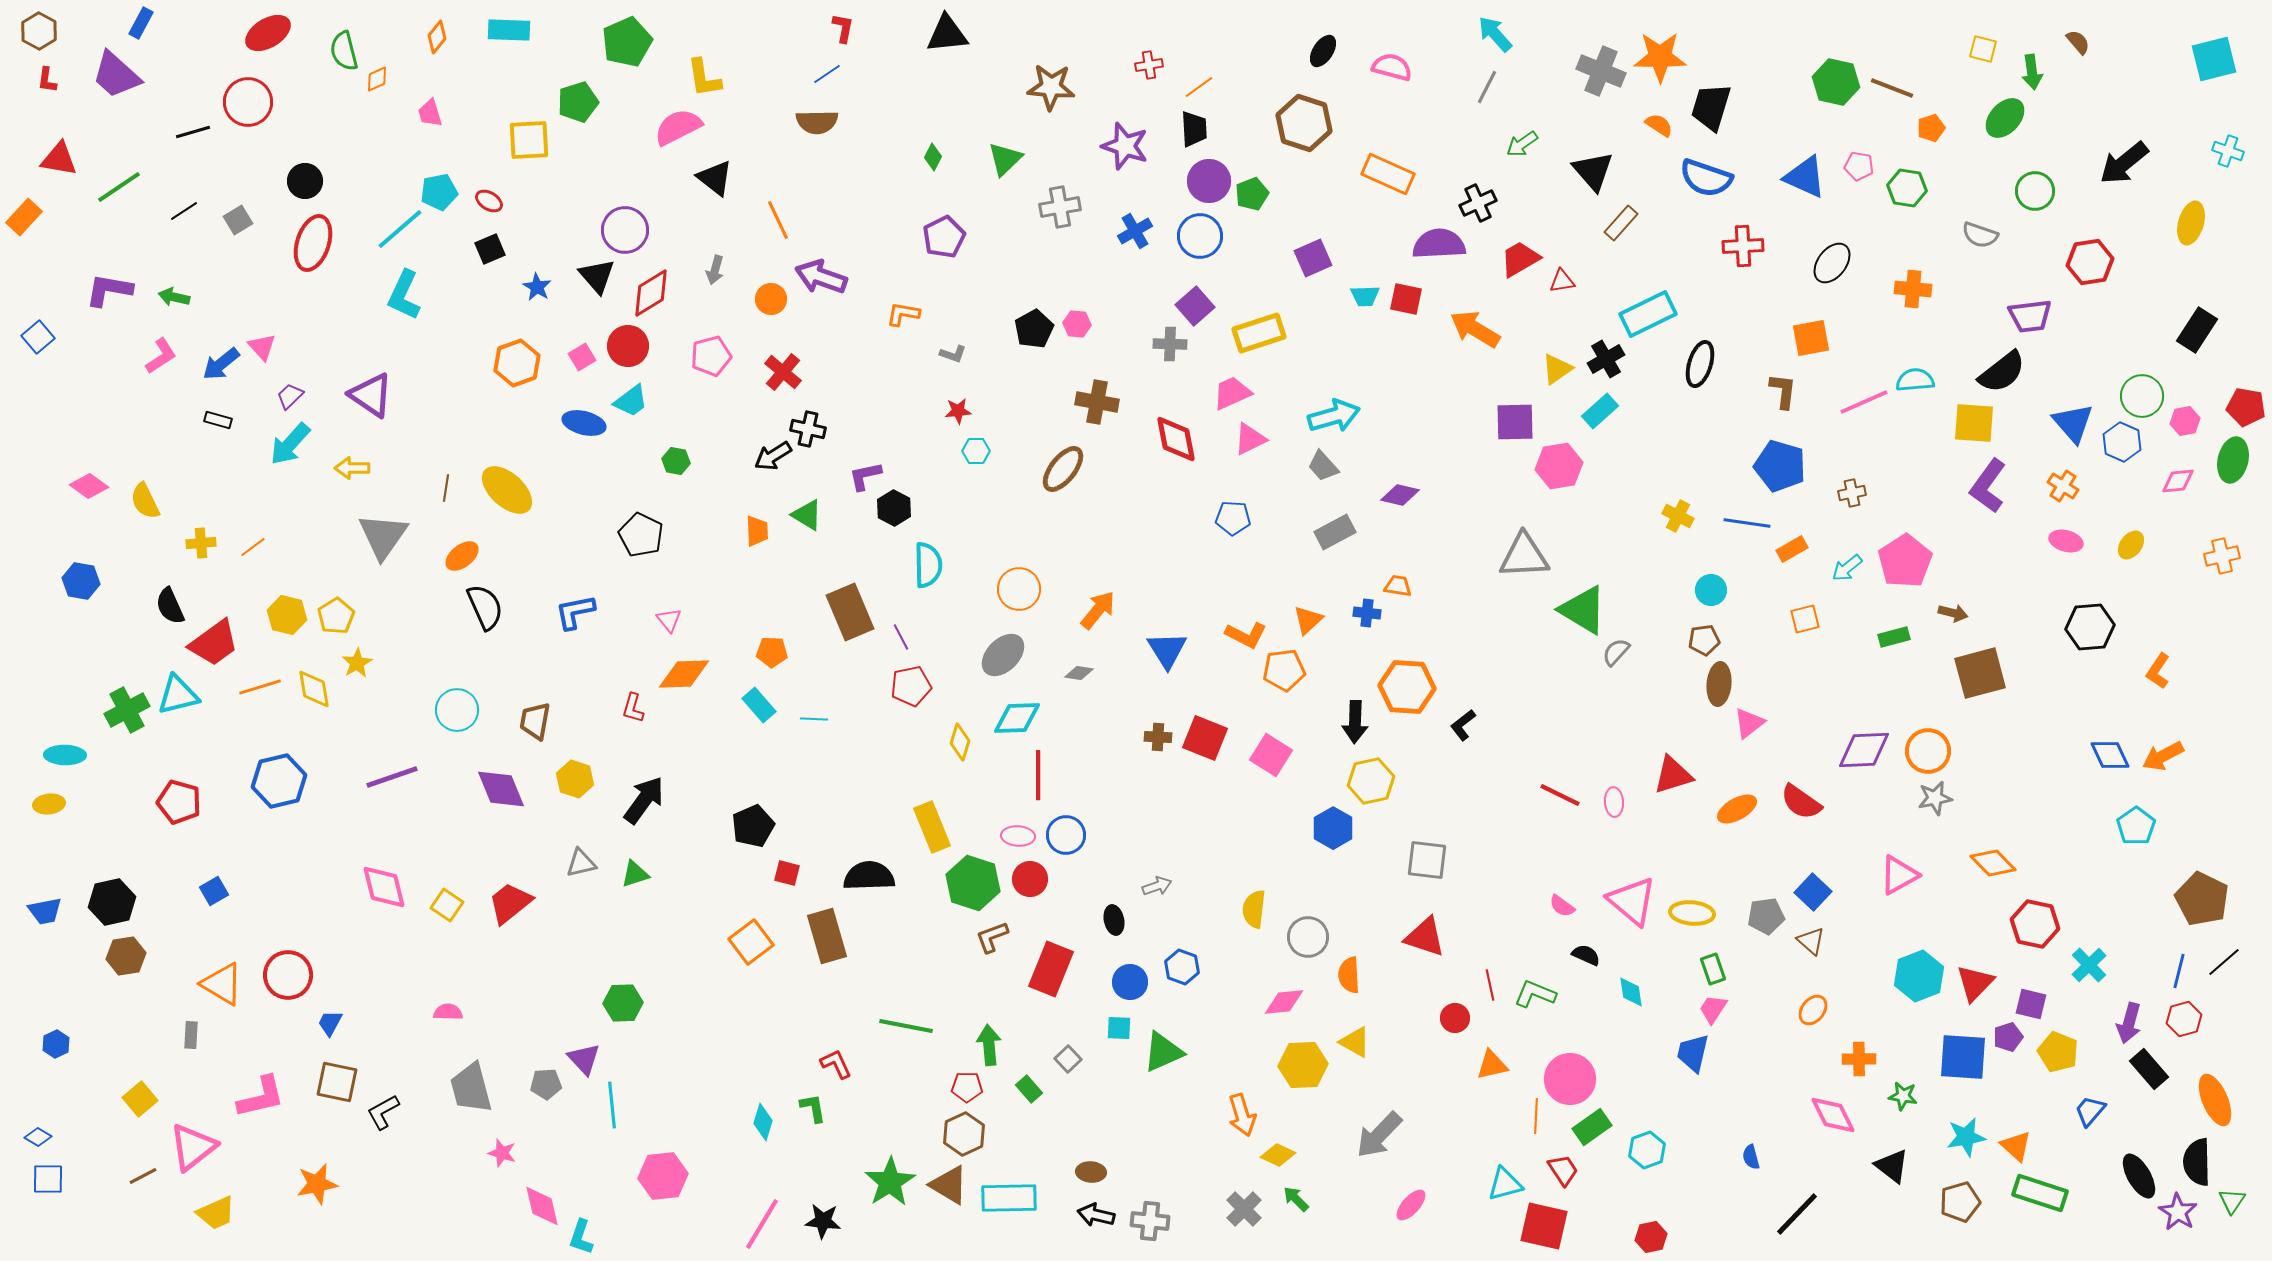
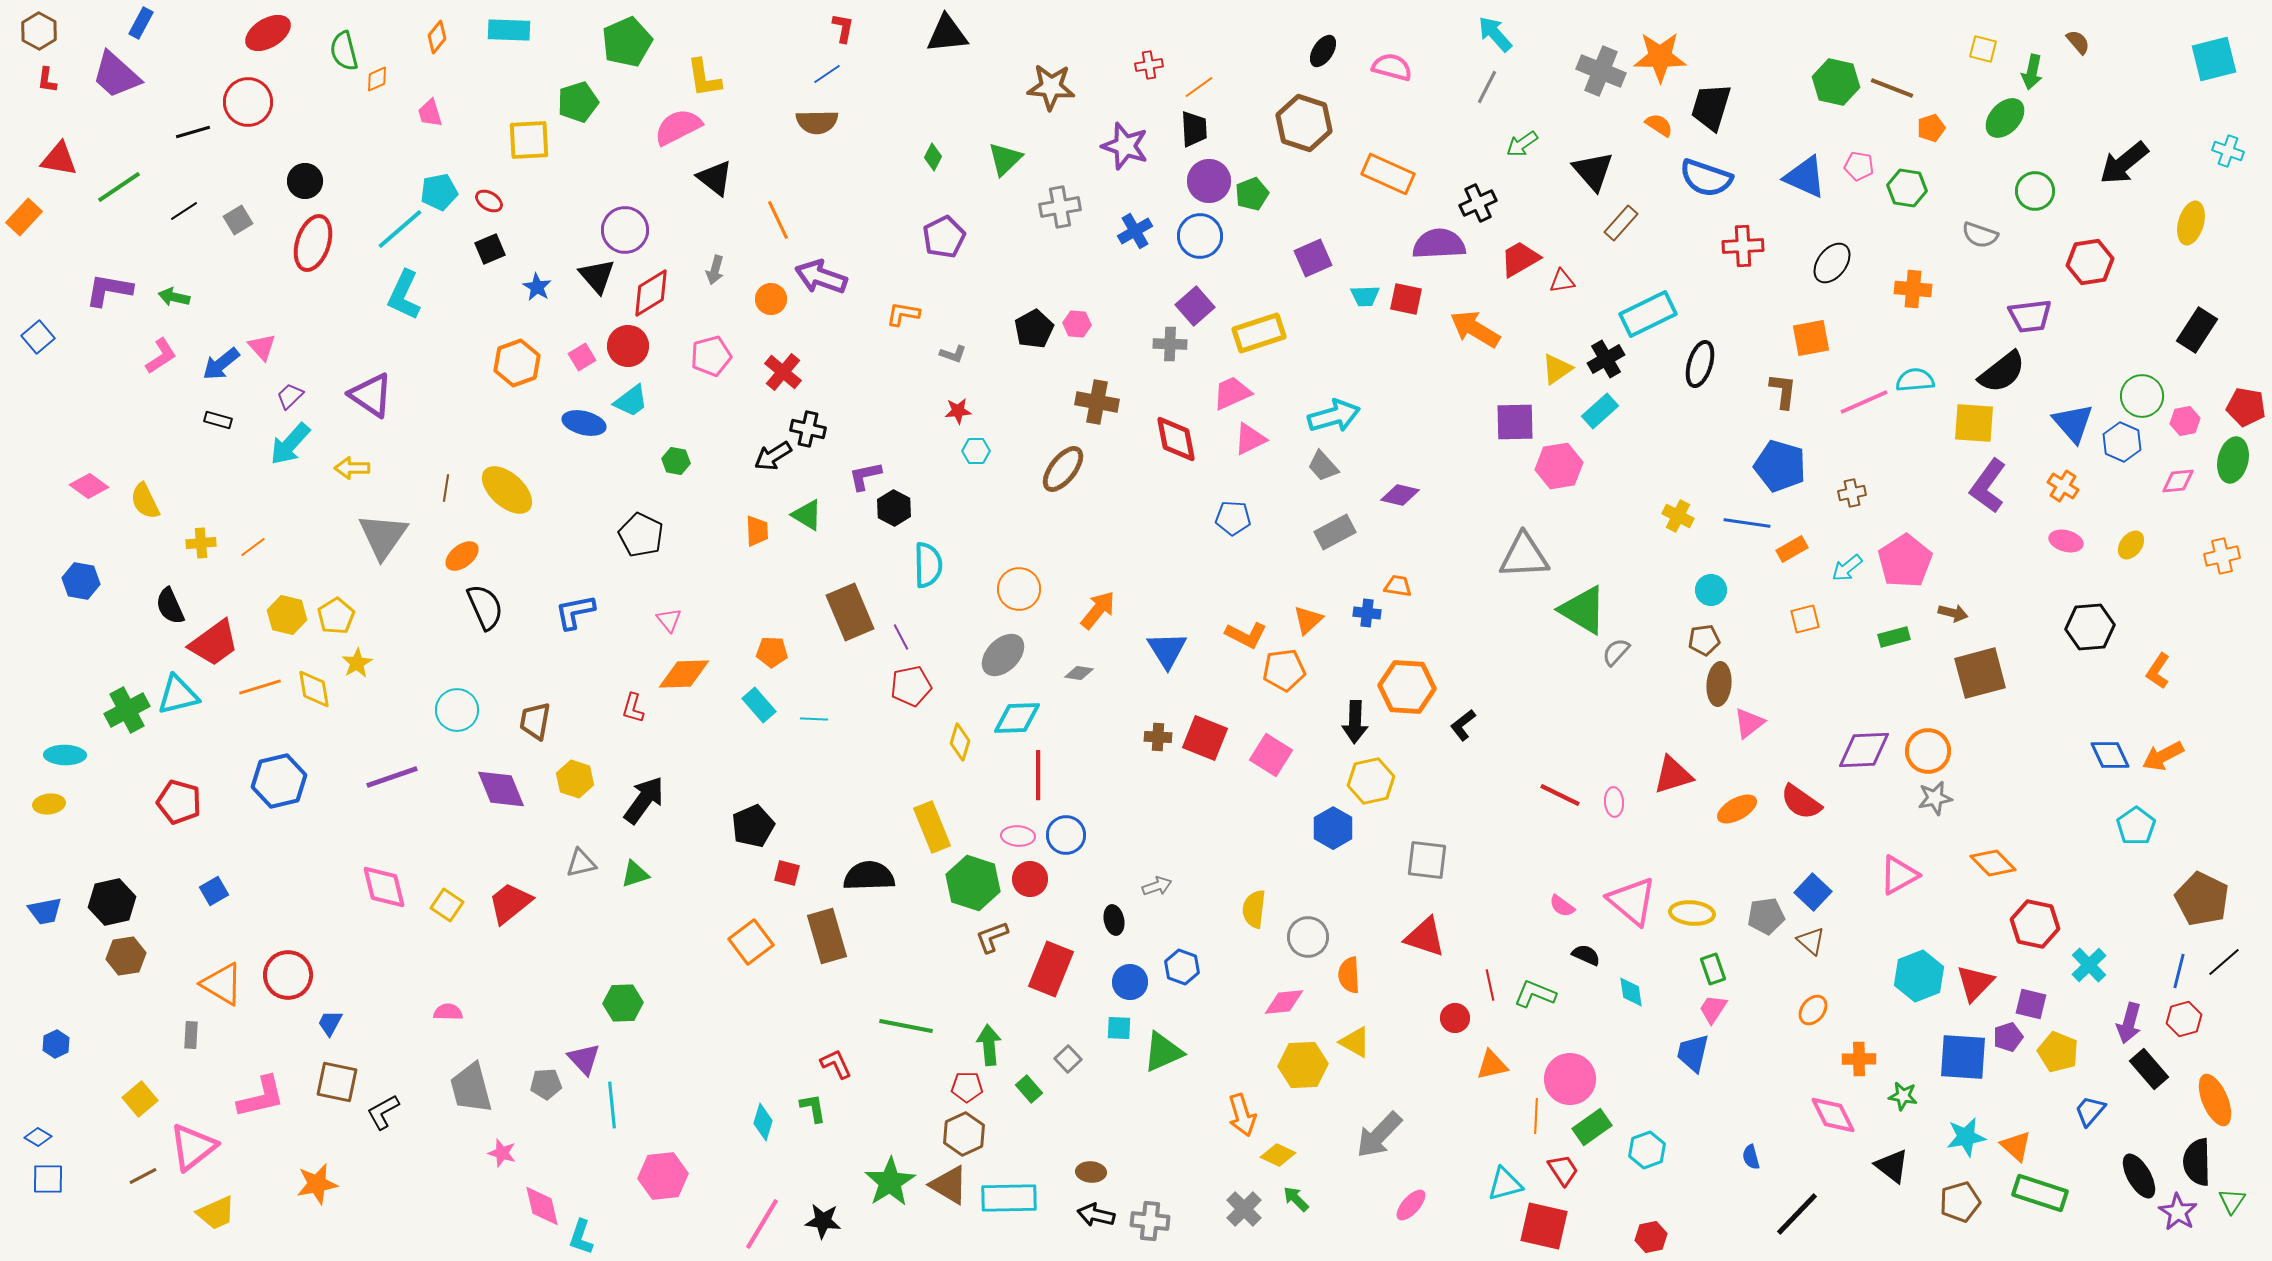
green arrow at (2032, 72): rotated 20 degrees clockwise
